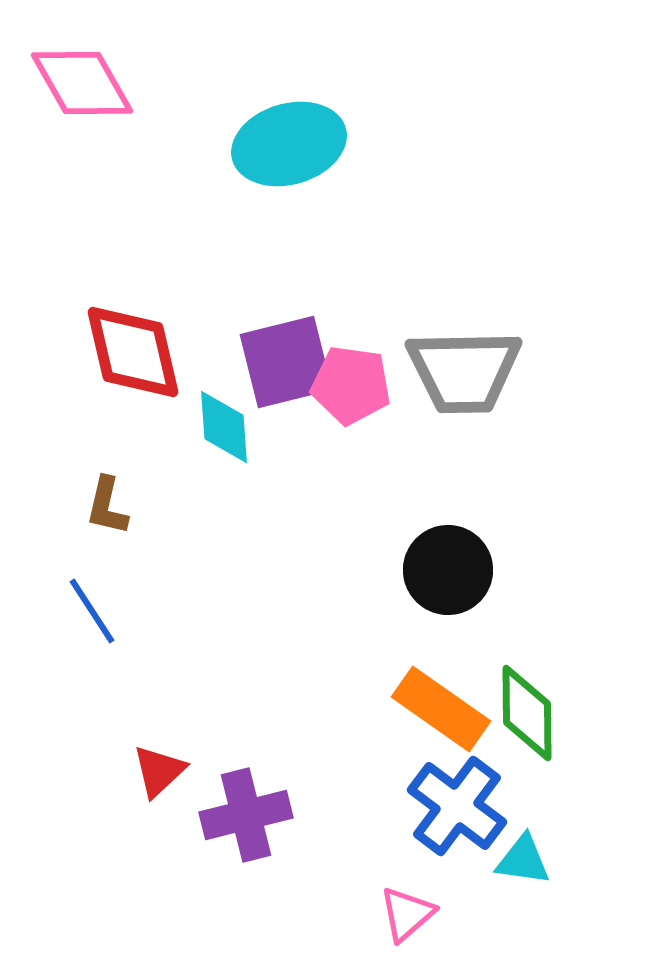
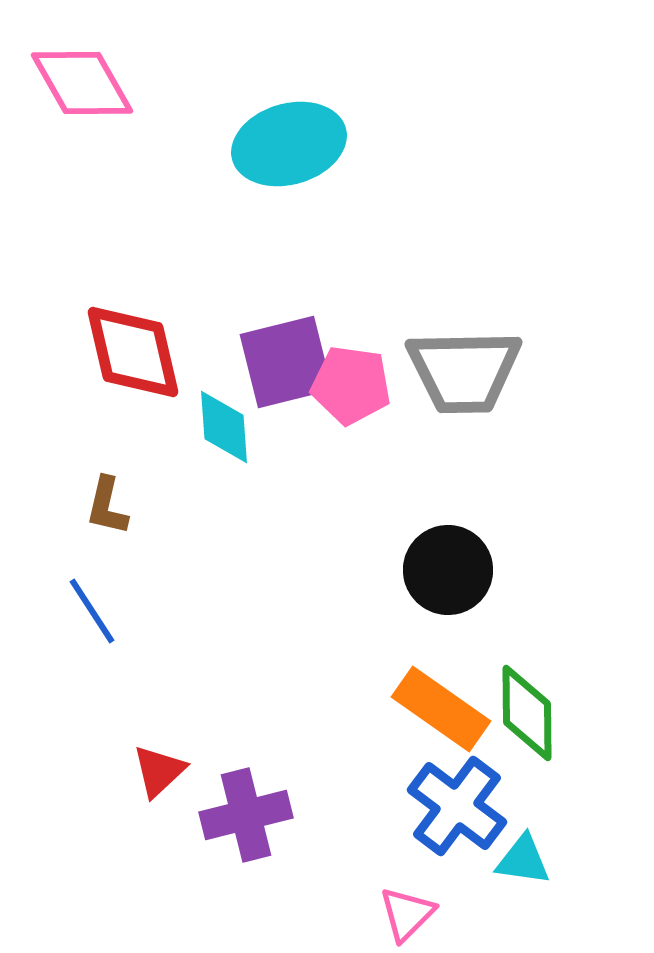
pink triangle: rotated 4 degrees counterclockwise
